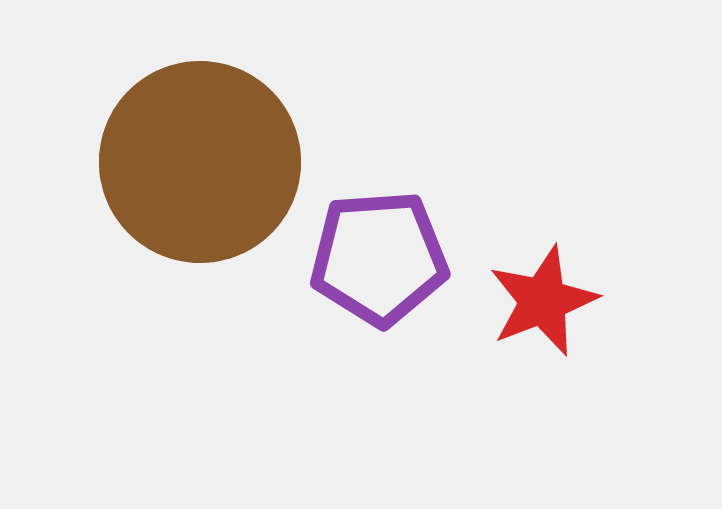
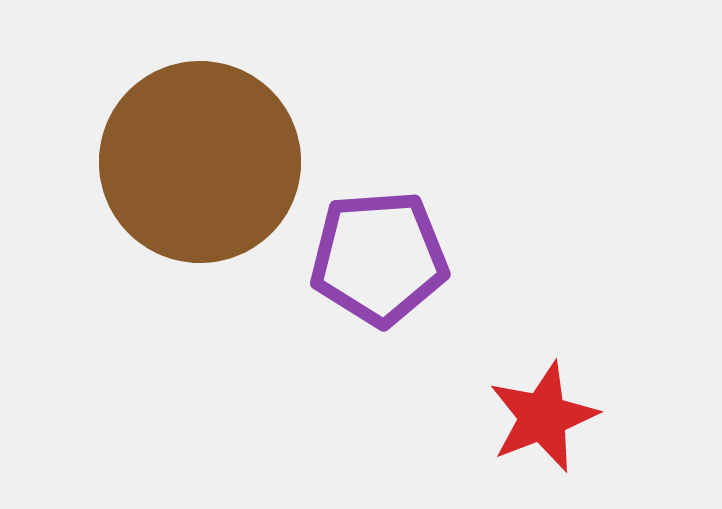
red star: moved 116 px down
